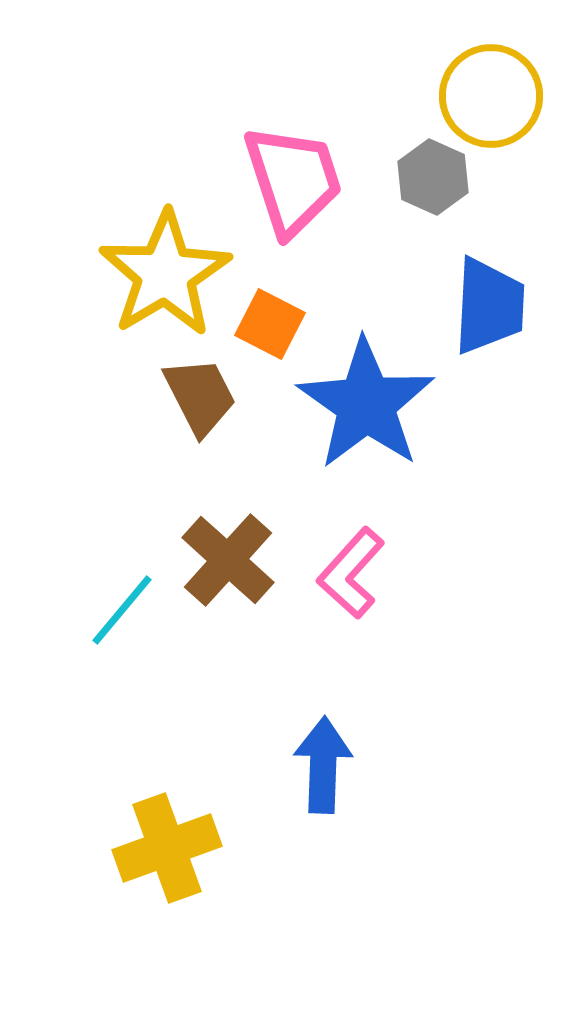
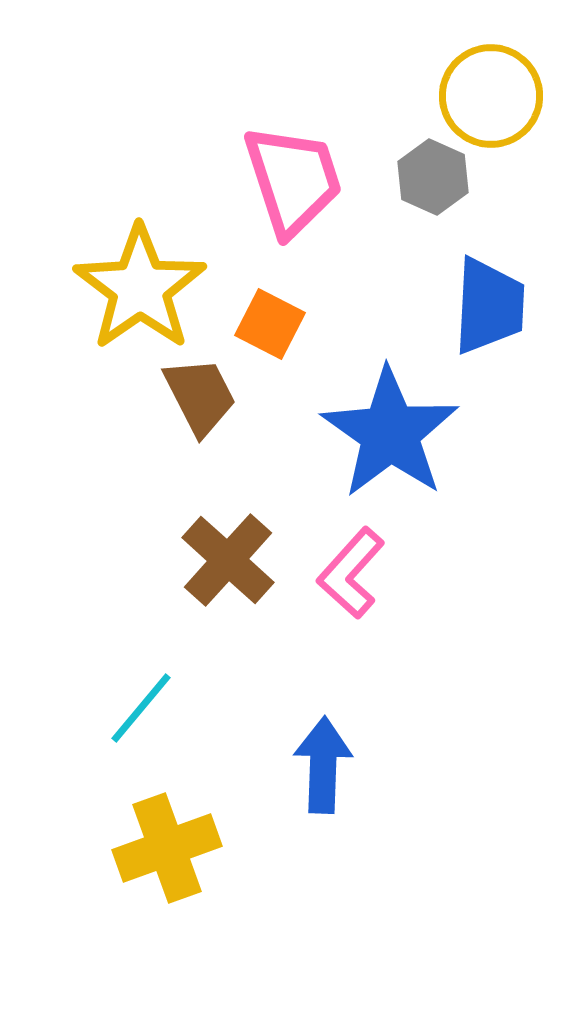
yellow star: moved 25 px left, 14 px down; rotated 4 degrees counterclockwise
blue star: moved 24 px right, 29 px down
cyan line: moved 19 px right, 98 px down
